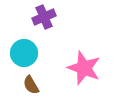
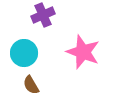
purple cross: moved 1 px left, 2 px up
pink star: moved 1 px left, 16 px up
